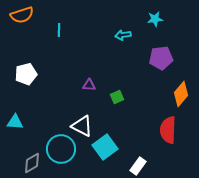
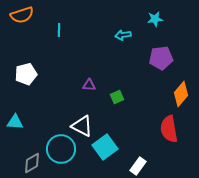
red semicircle: moved 1 px right, 1 px up; rotated 12 degrees counterclockwise
